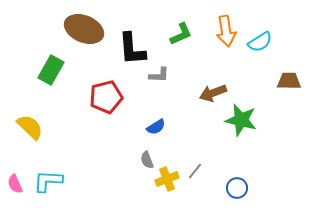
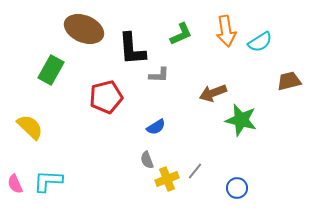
brown trapezoid: rotated 15 degrees counterclockwise
